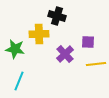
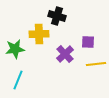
green star: rotated 18 degrees counterclockwise
cyan line: moved 1 px left, 1 px up
